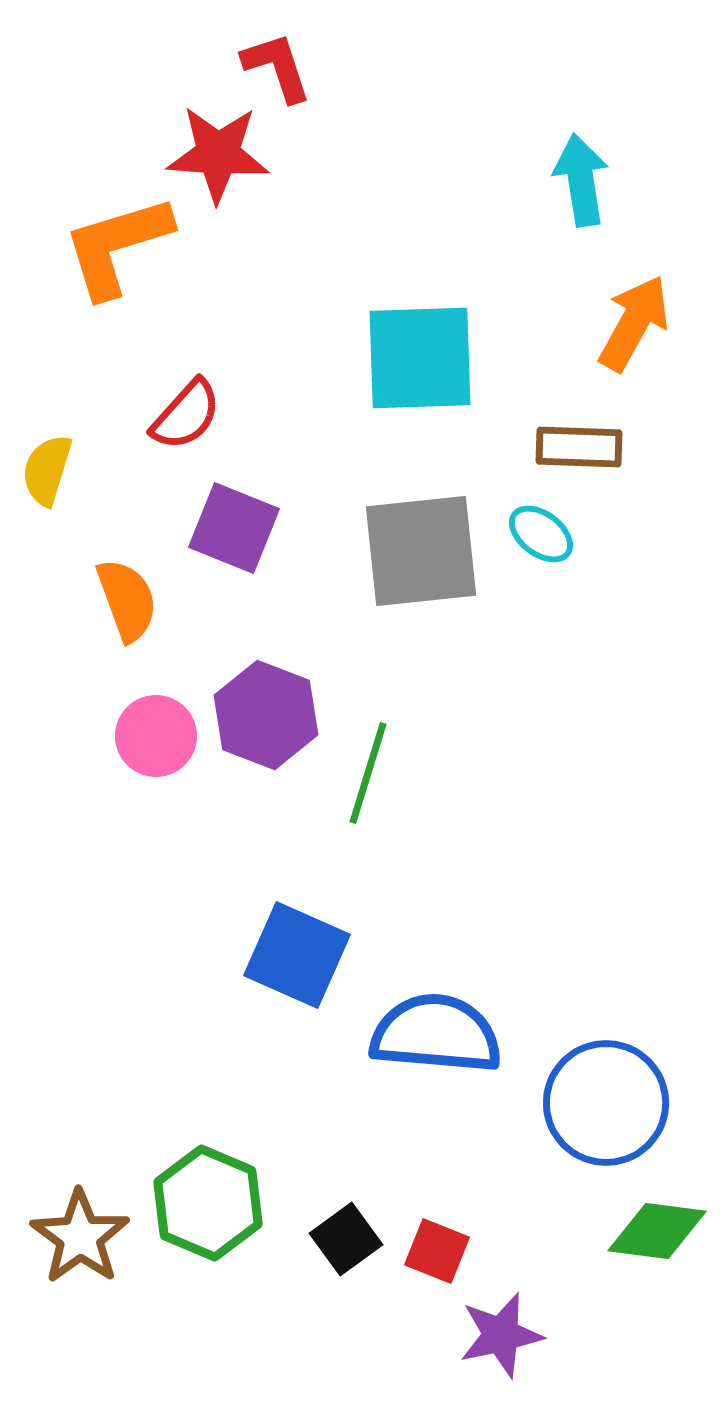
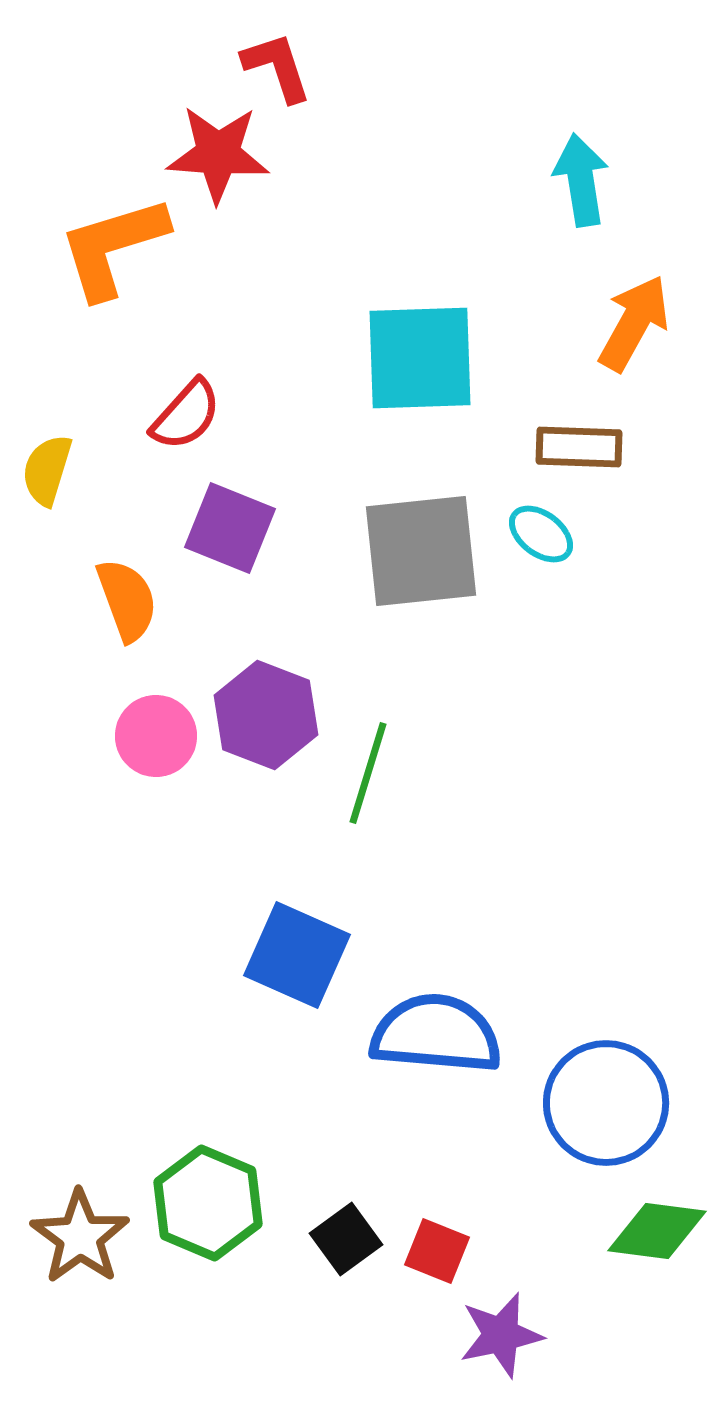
orange L-shape: moved 4 px left, 1 px down
purple square: moved 4 px left
